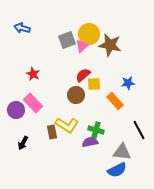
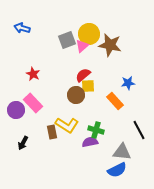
yellow square: moved 6 px left, 2 px down
